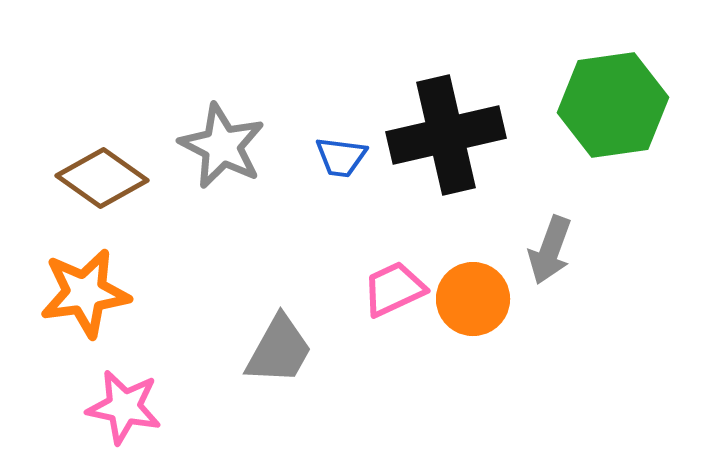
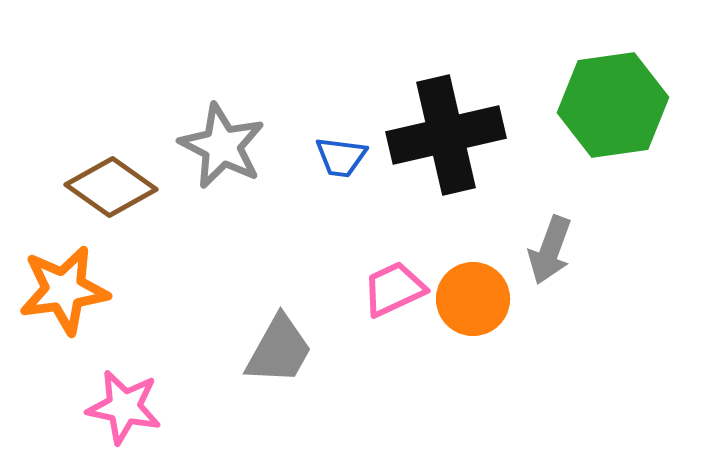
brown diamond: moved 9 px right, 9 px down
orange star: moved 21 px left, 3 px up
